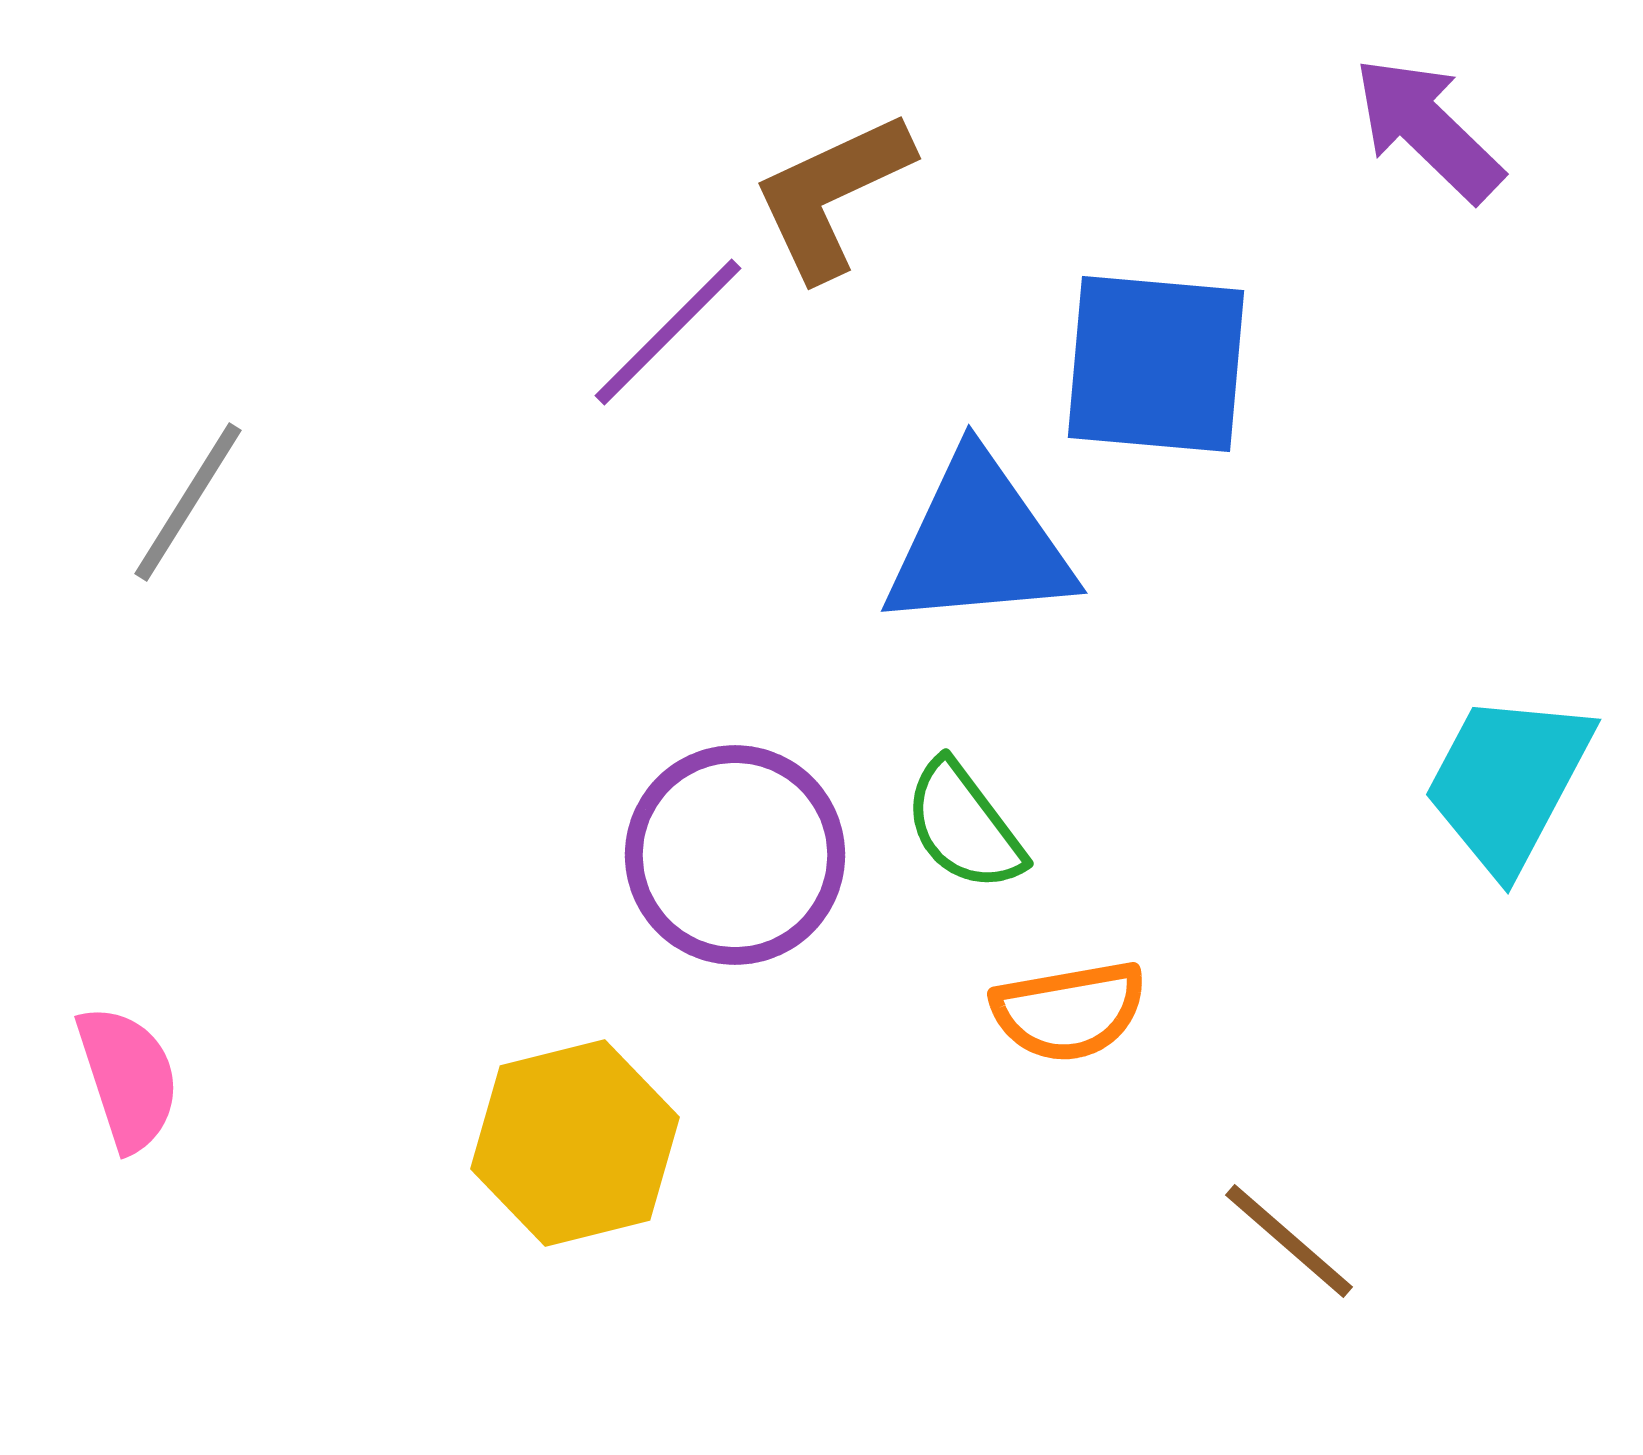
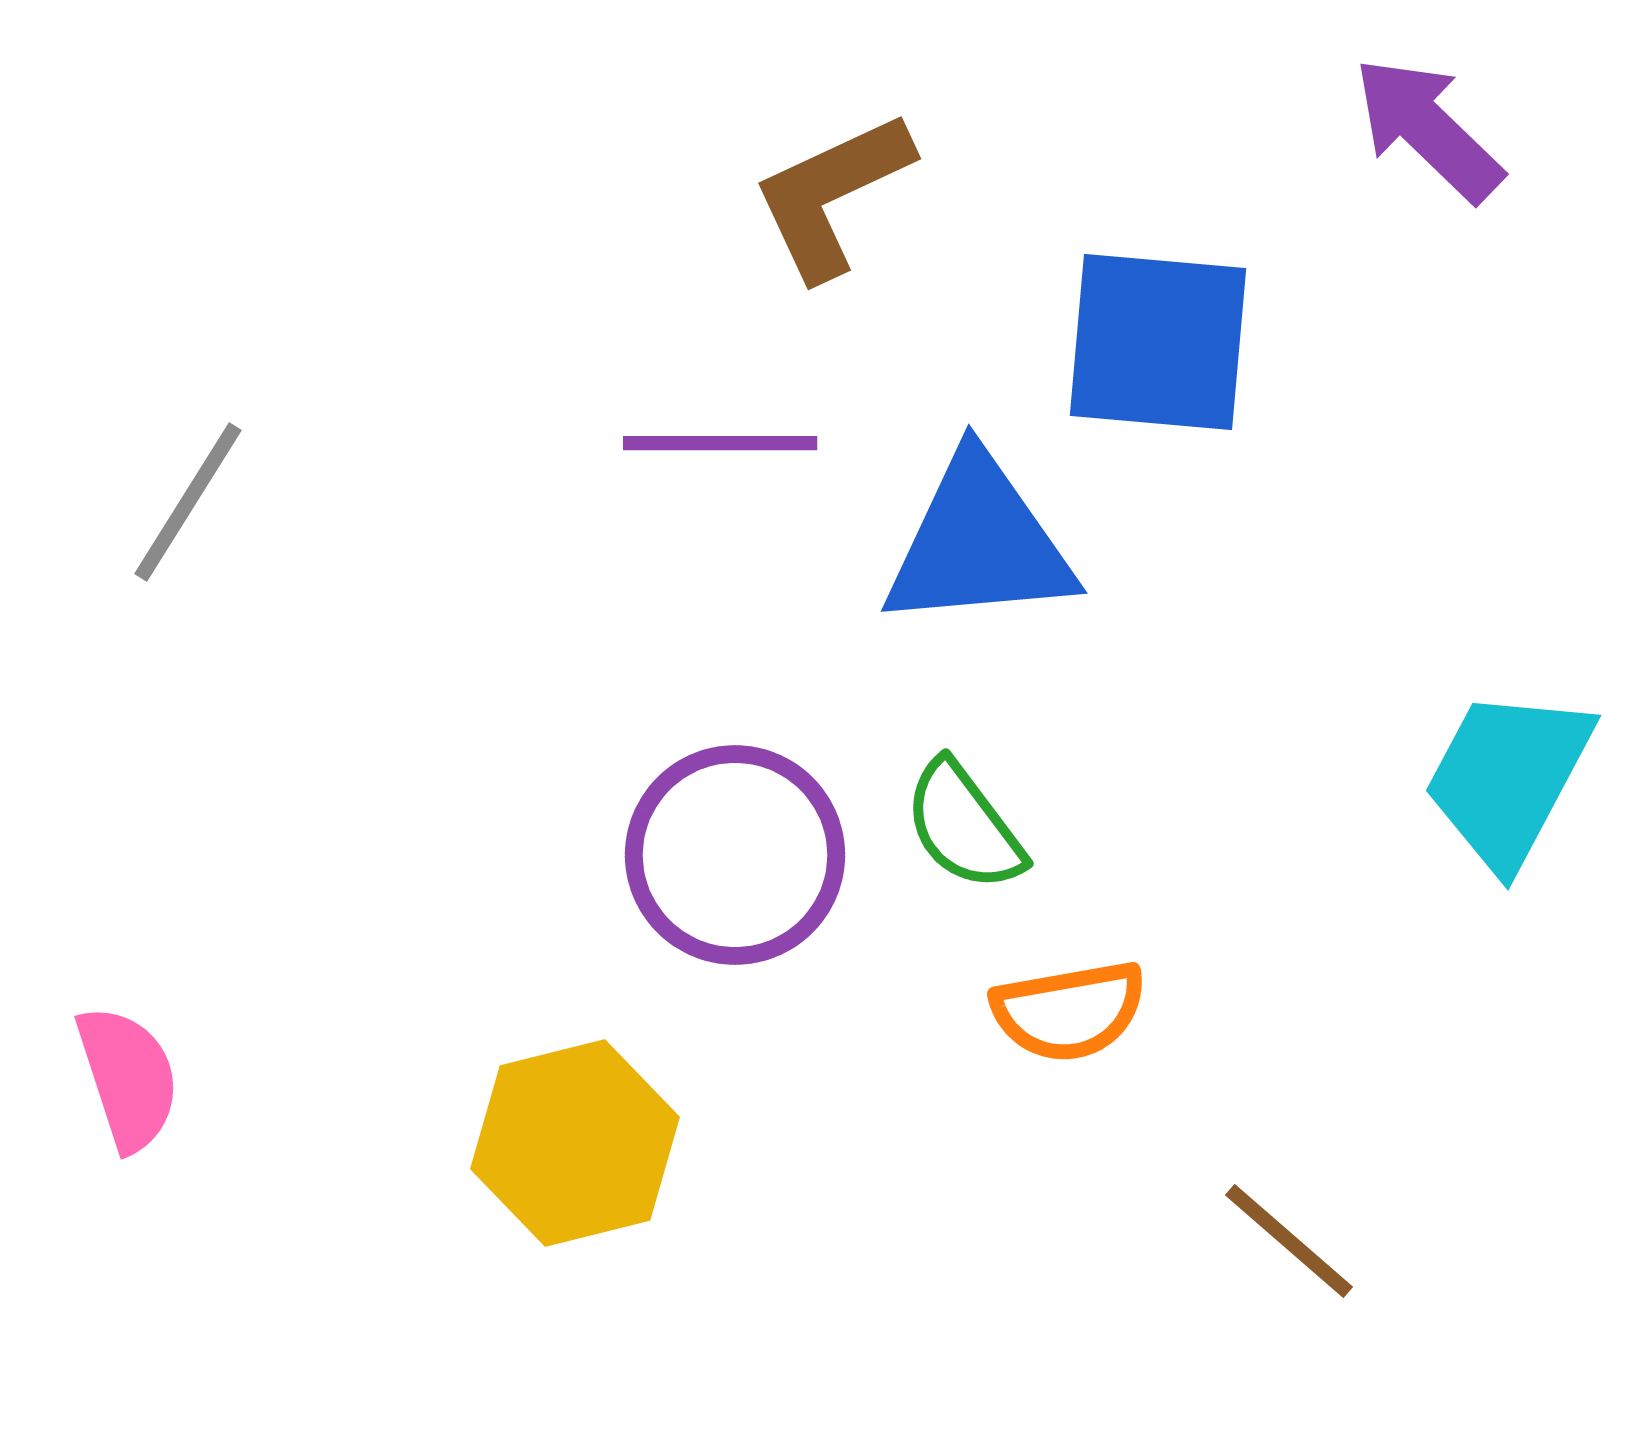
purple line: moved 52 px right, 111 px down; rotated 45 degrees clockwise
blue square: moved 2 px right, 22 px up
cyan trapezoid: moved 4 px up
